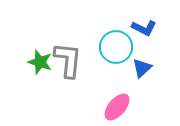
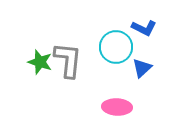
pink ellipse: rotated 52 degrees clockwise
